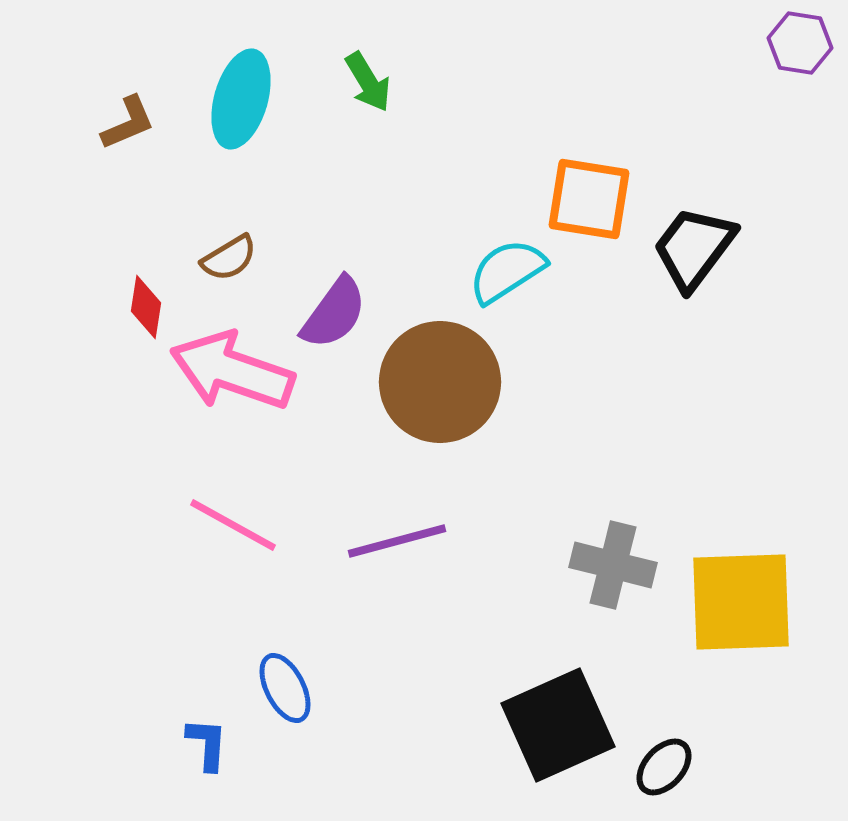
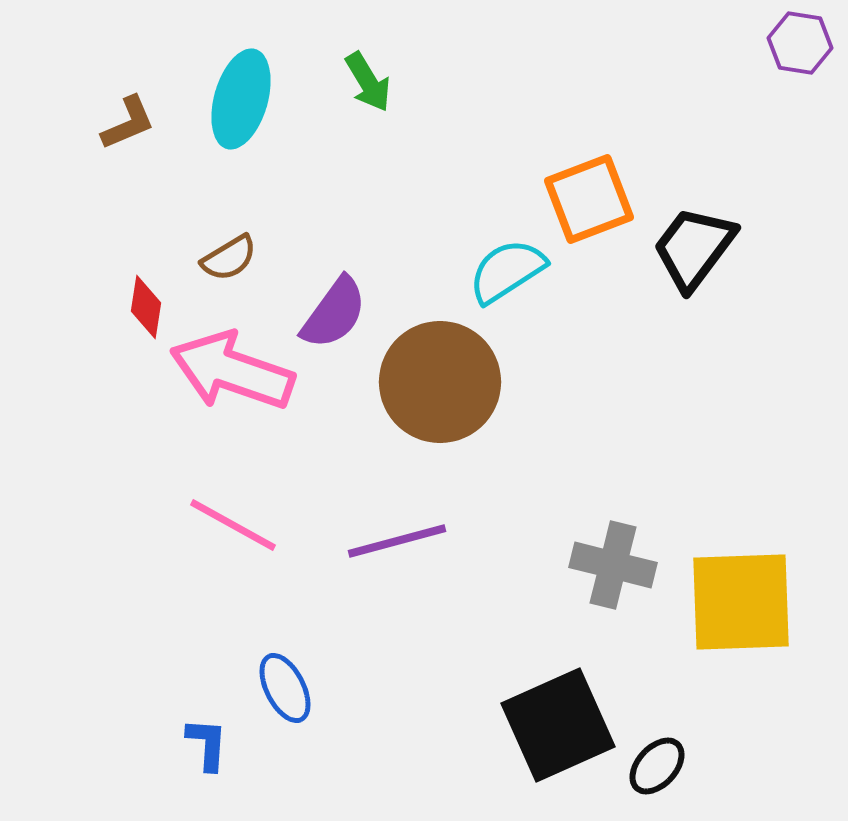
orange square: rotated 30 degrees counterclockwise
black ellipse: moved 7 px left, 1 px up
